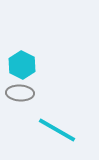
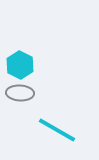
cyan hexagon: moved 2 px left
